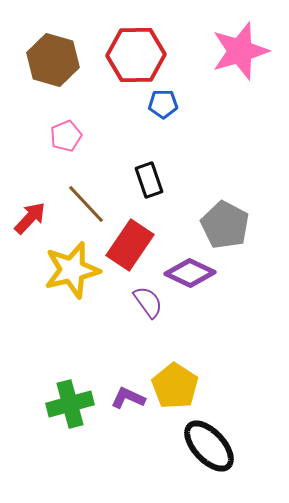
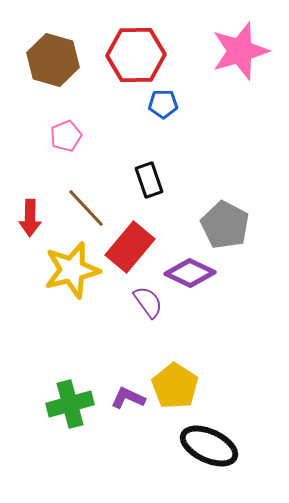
brown line: moved 4 px down
red arrow: rotated 138 degrees clockwise
red rectangle: moved 2 px down; rotated 6 degrees clockwise
black ellipse: rotated 22 degrees counterclockwise
